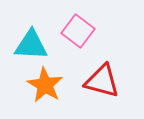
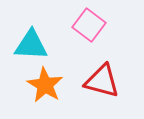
pink square: moved 11 px right, 6 px up
